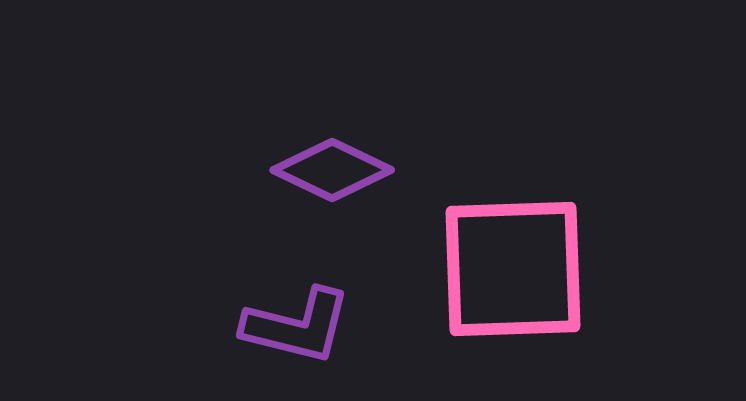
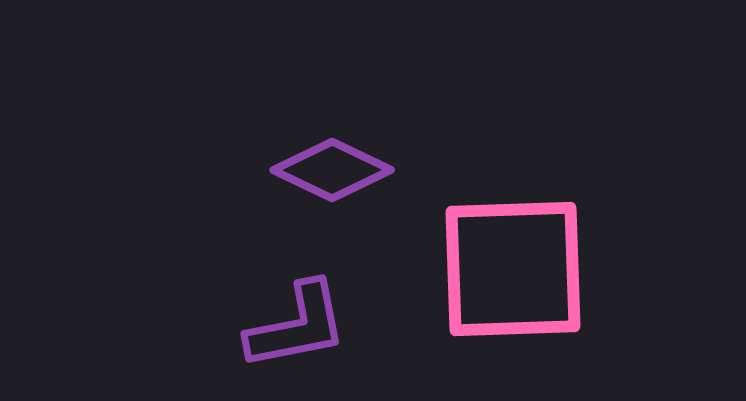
purple L-shape: rotated 25 degrees counterclockwise
